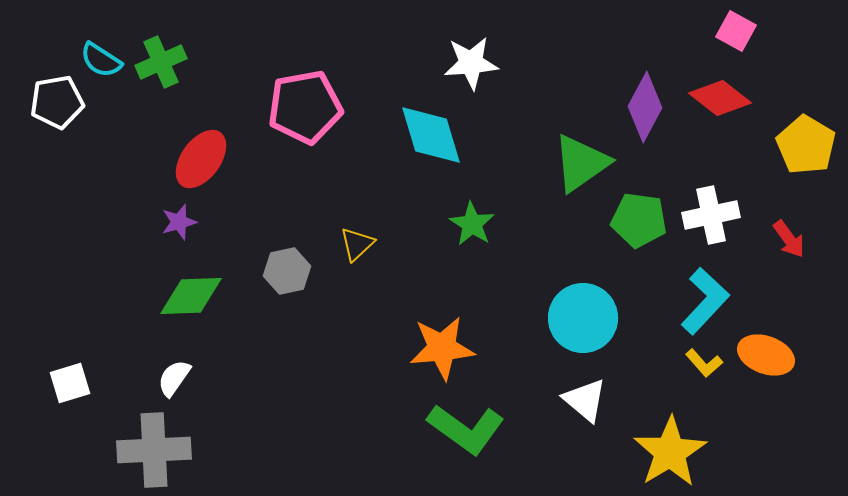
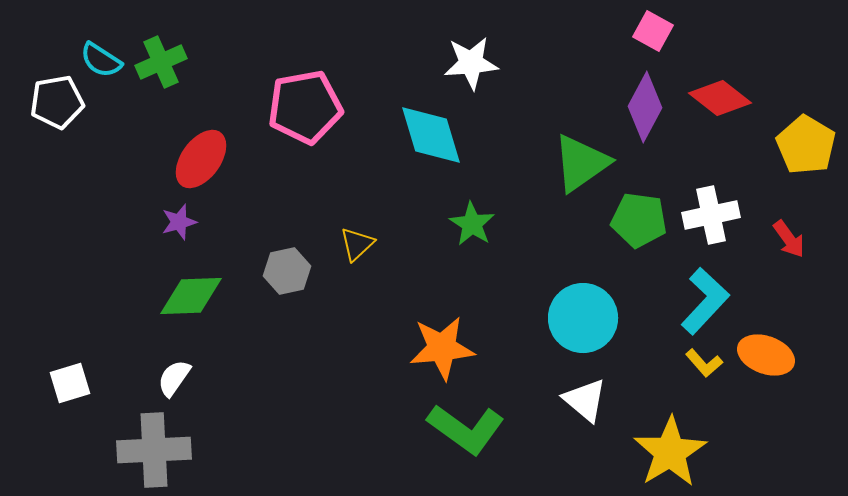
pink square: moved 83 px left
